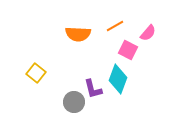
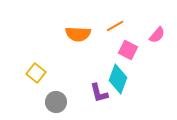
pink semicircle: moved 9 px right, 2 px down
purple L-shape: moved 6 px right, 4 px down
gray circle: moved 18 px left
